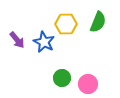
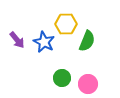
green semicircle: moved 11 px left, 19 px down
